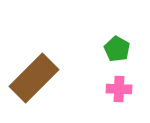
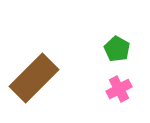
pink cross: rotated 30 degrees counterclockwise
